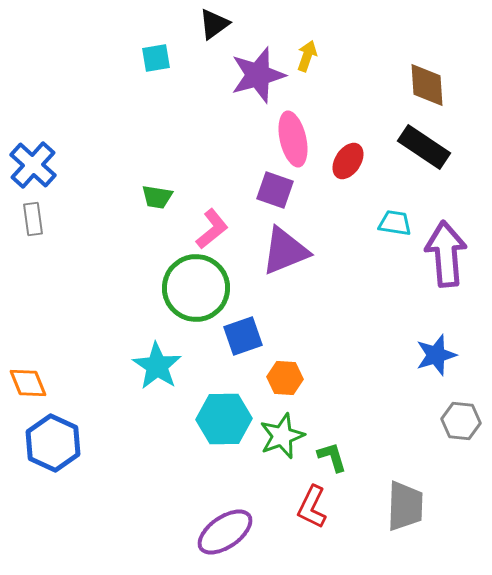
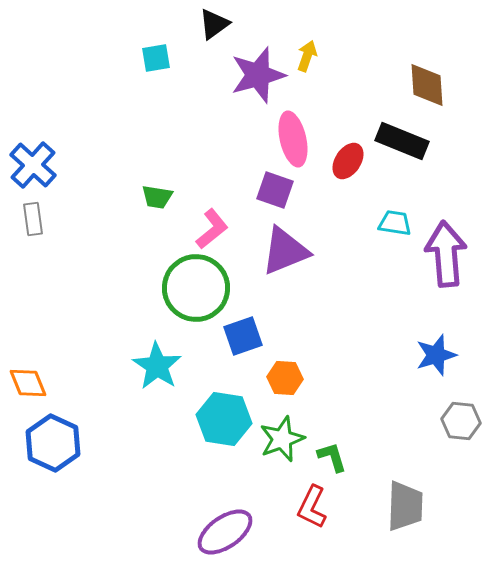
black rectangle: moved 22 px left, 6 px up; rotated 12 degrees counterclockwise
cyan hexagon: rotated 10 degrees clockwise
green star: moved 3 px down
